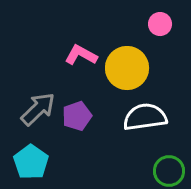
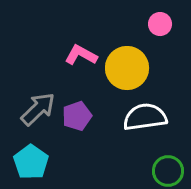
green circle: moved 1 px left
